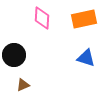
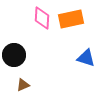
orange rectangle: moved 13 px left
